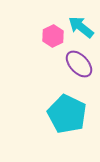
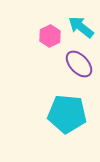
pink hexagon: moved 3 px left
cyan pentagon: rotated 21 degrees counterclockwise
